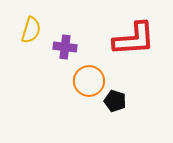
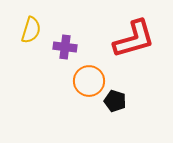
red L-shape: rotated 12 degrees counterclockwise
